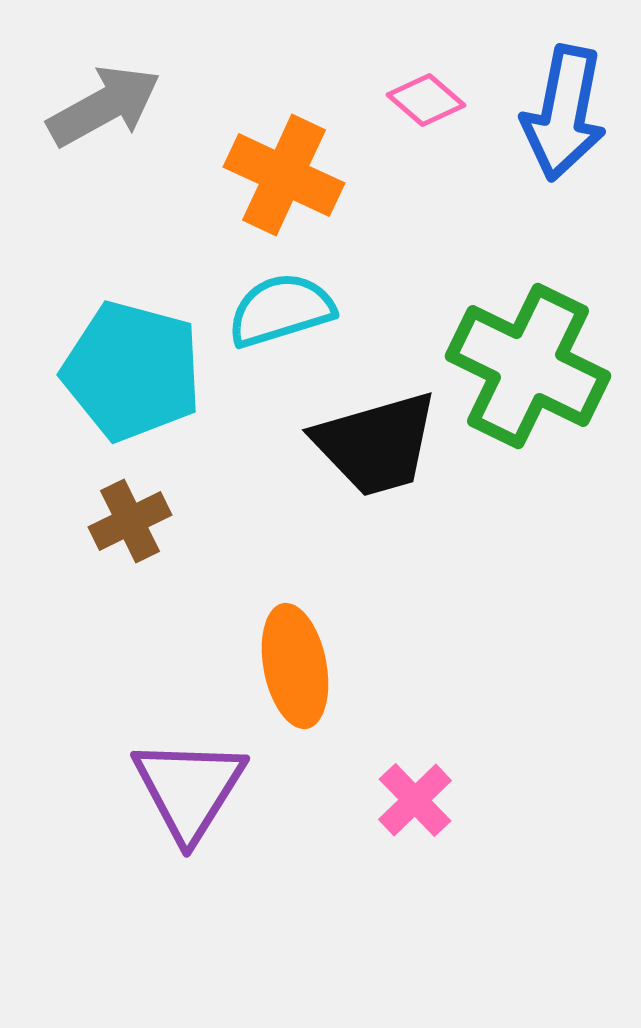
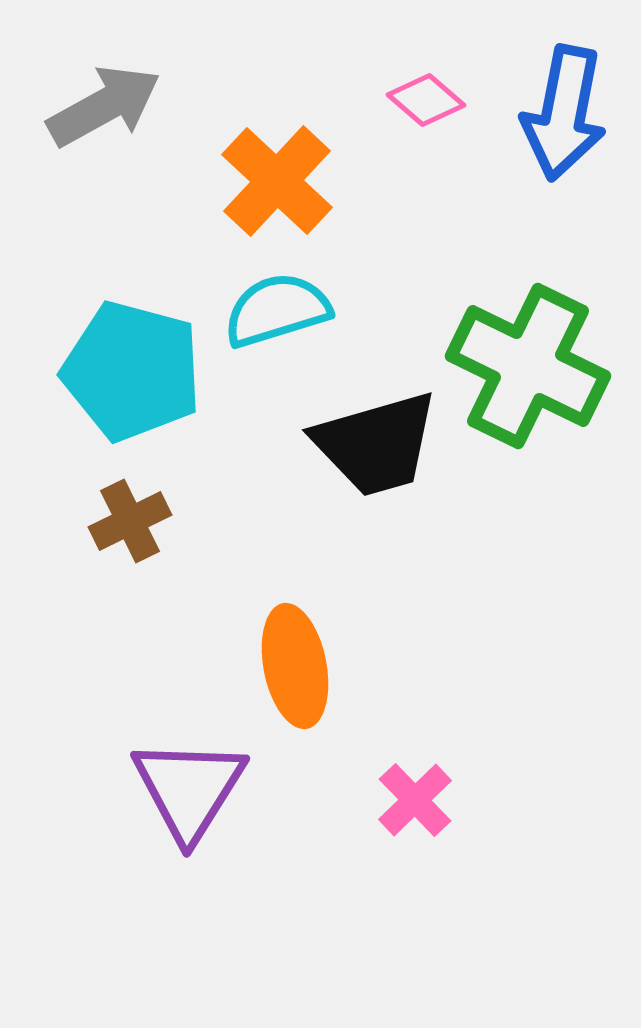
orange cross: moved 7 px left, 6 px down; rotated 18 degrees clockwise
cyan semicircle: moved 4 px left
